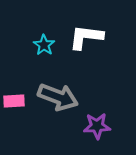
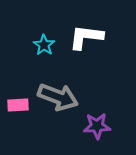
pink rectangle: moved 4 px right, 4 px down
